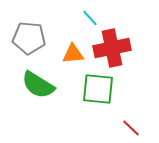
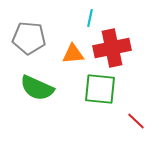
cyan line: rotated 54 degrees clockwise
green semicircle: moved 1 px left, 3 px down; rotated 8 degrees counterclockwise
green square: moved 2 px right
red line: moved 5 px right, 7 px up
